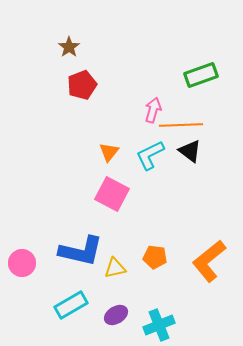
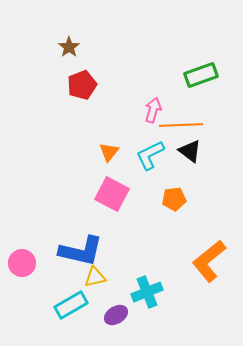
orange pentagon: moved 19 px right, 58 px up; rotated 15 degrees counterclockwise
yellow triangle: moved 20 px left, 9 px down
cyan cross: moved 12 px left, 33 px up
